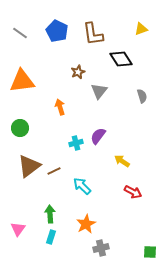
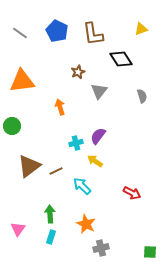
green circle: moved 8 px left, 2 px up
yellow arrow: moved 27 px left
brown line: moved 2 px right
red arrow: moved 1 px left, 1 px down
orange star: rotated 18 degrees counterclockwise
